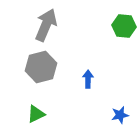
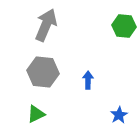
gray hexagon: moved 2 px right, 5 px down; rotated 20 degrees clockwise
blue arrow: moved 1 px down
blue star: moved 1 px left; rotated 18 degrees counterclockwise
